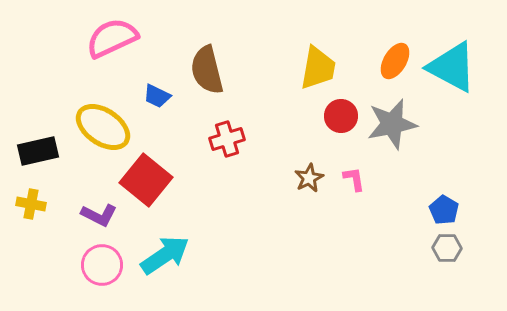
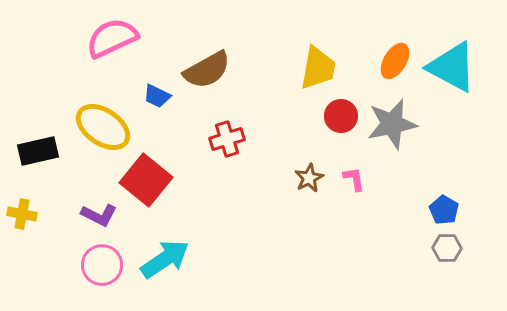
brown semicircle: rotated 105 degrees counterclockwise
yellow cross: moved 9 px left, 10 px down
cyan arrow: moved 4 px down
